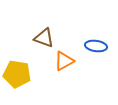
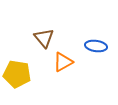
brown triangle: rotated 30 degrees clockwise
orange triangle: moved 1 px left, 1 px down
